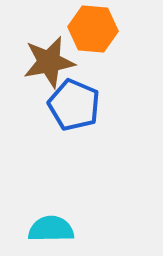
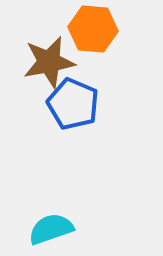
blue pentagon: moved 1 px left, 1 px up
cyan semicircle: rotated 18 degrees counterclockwise
